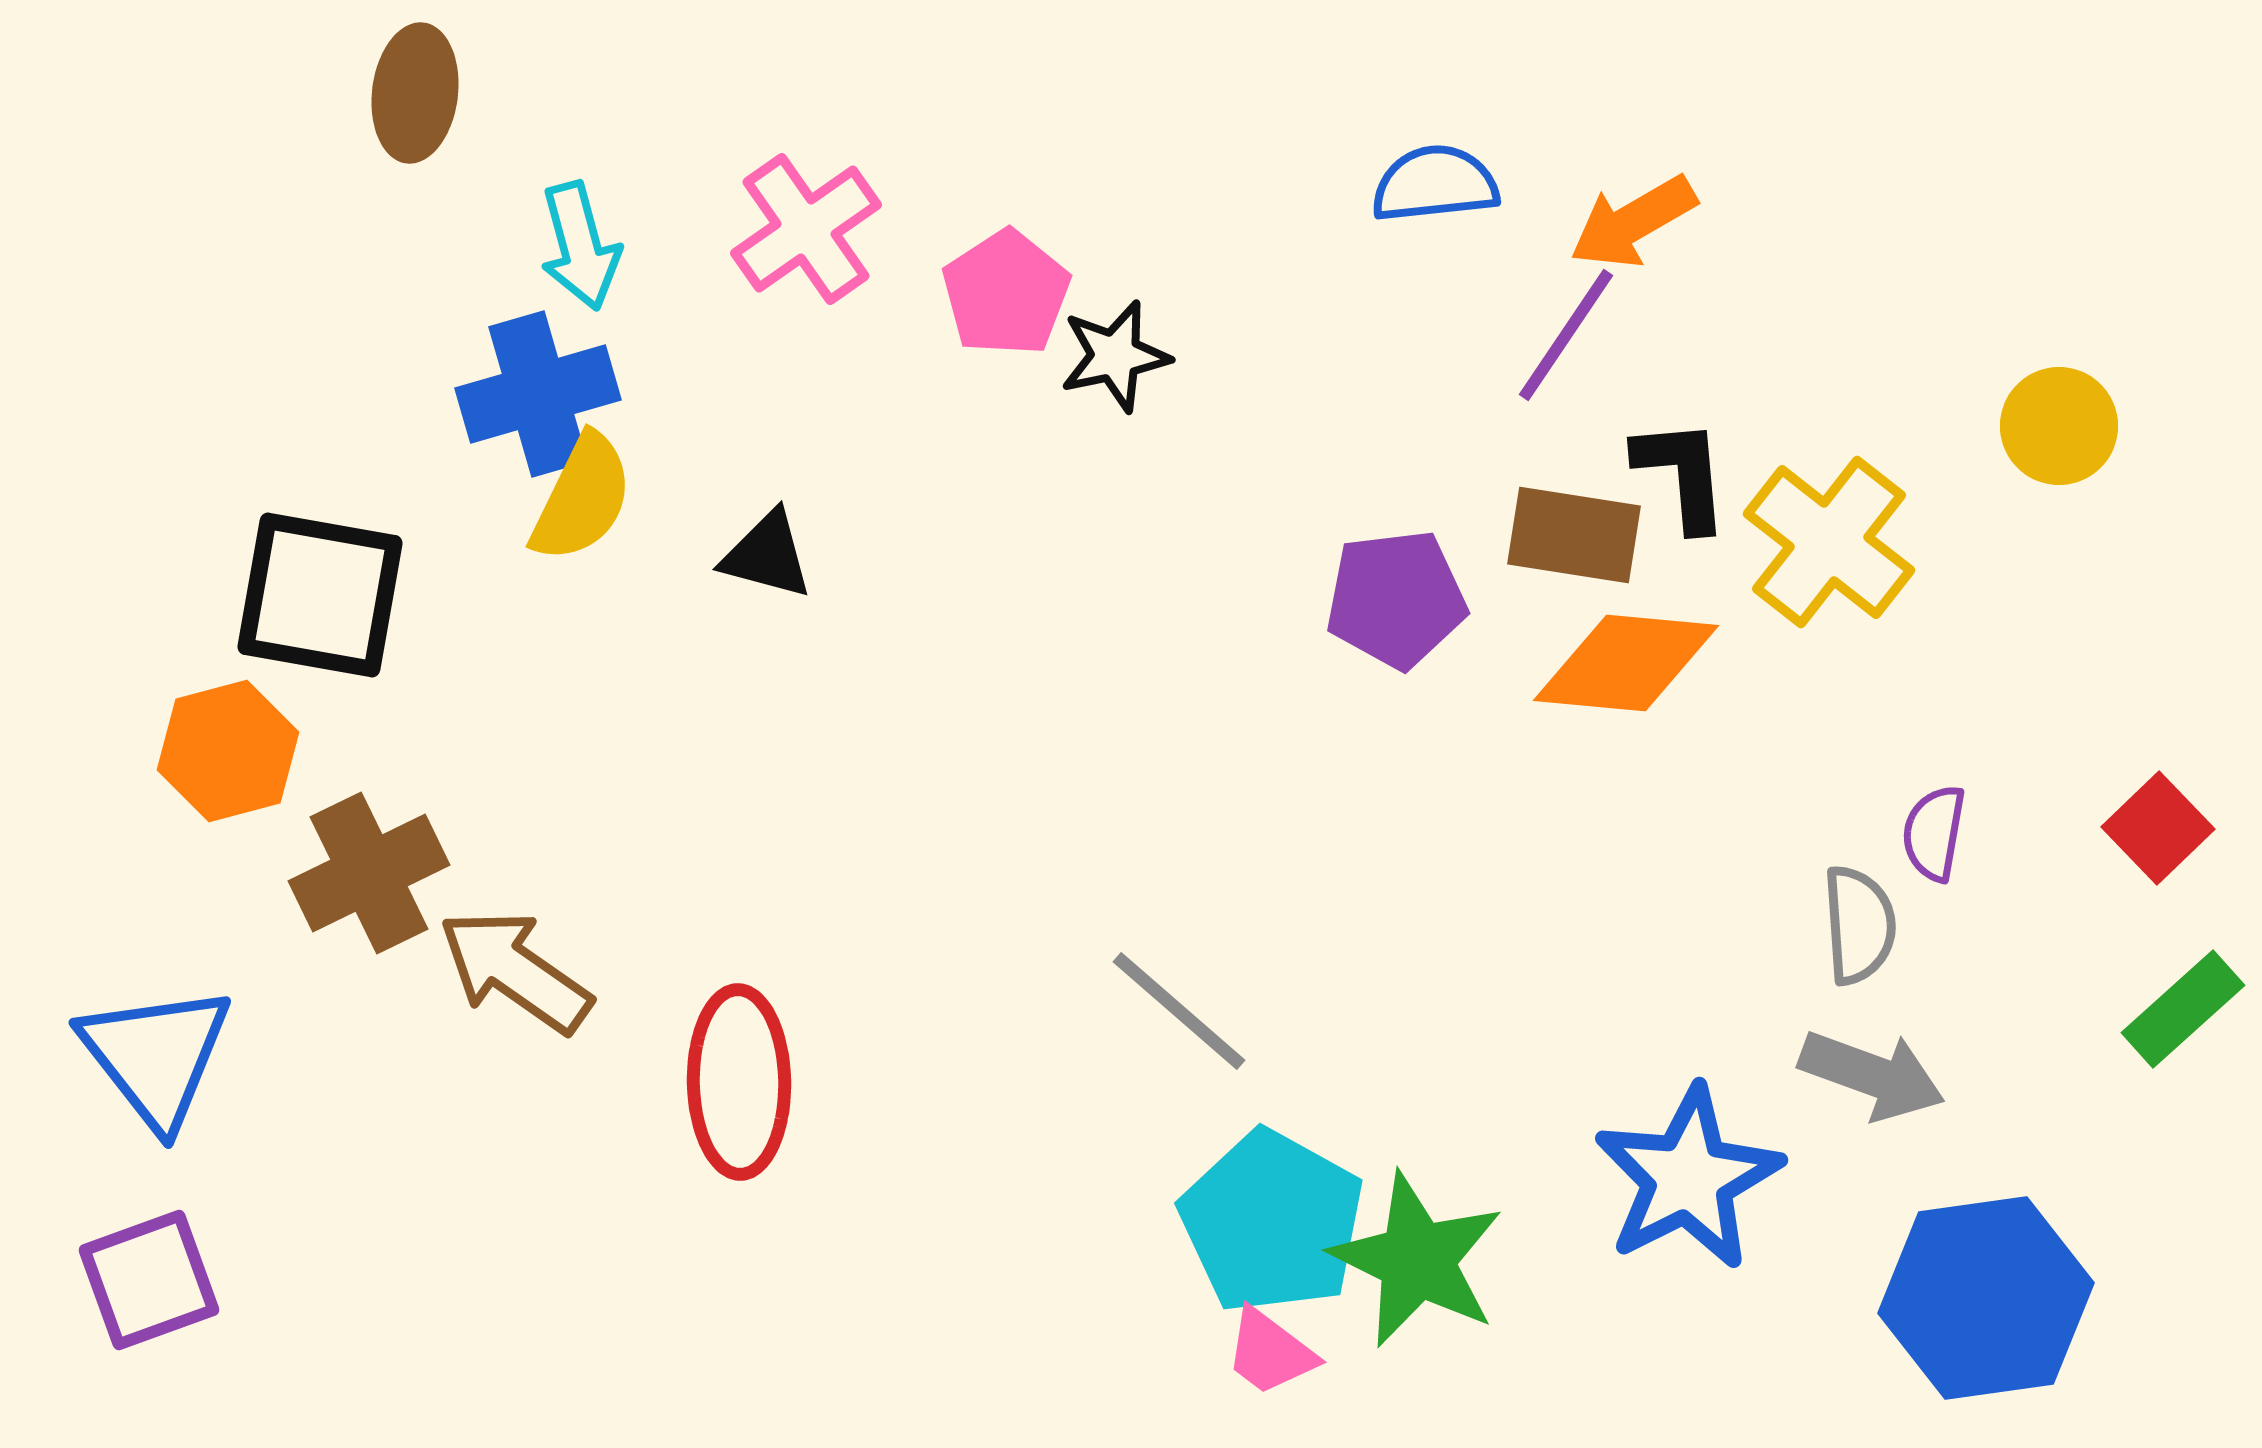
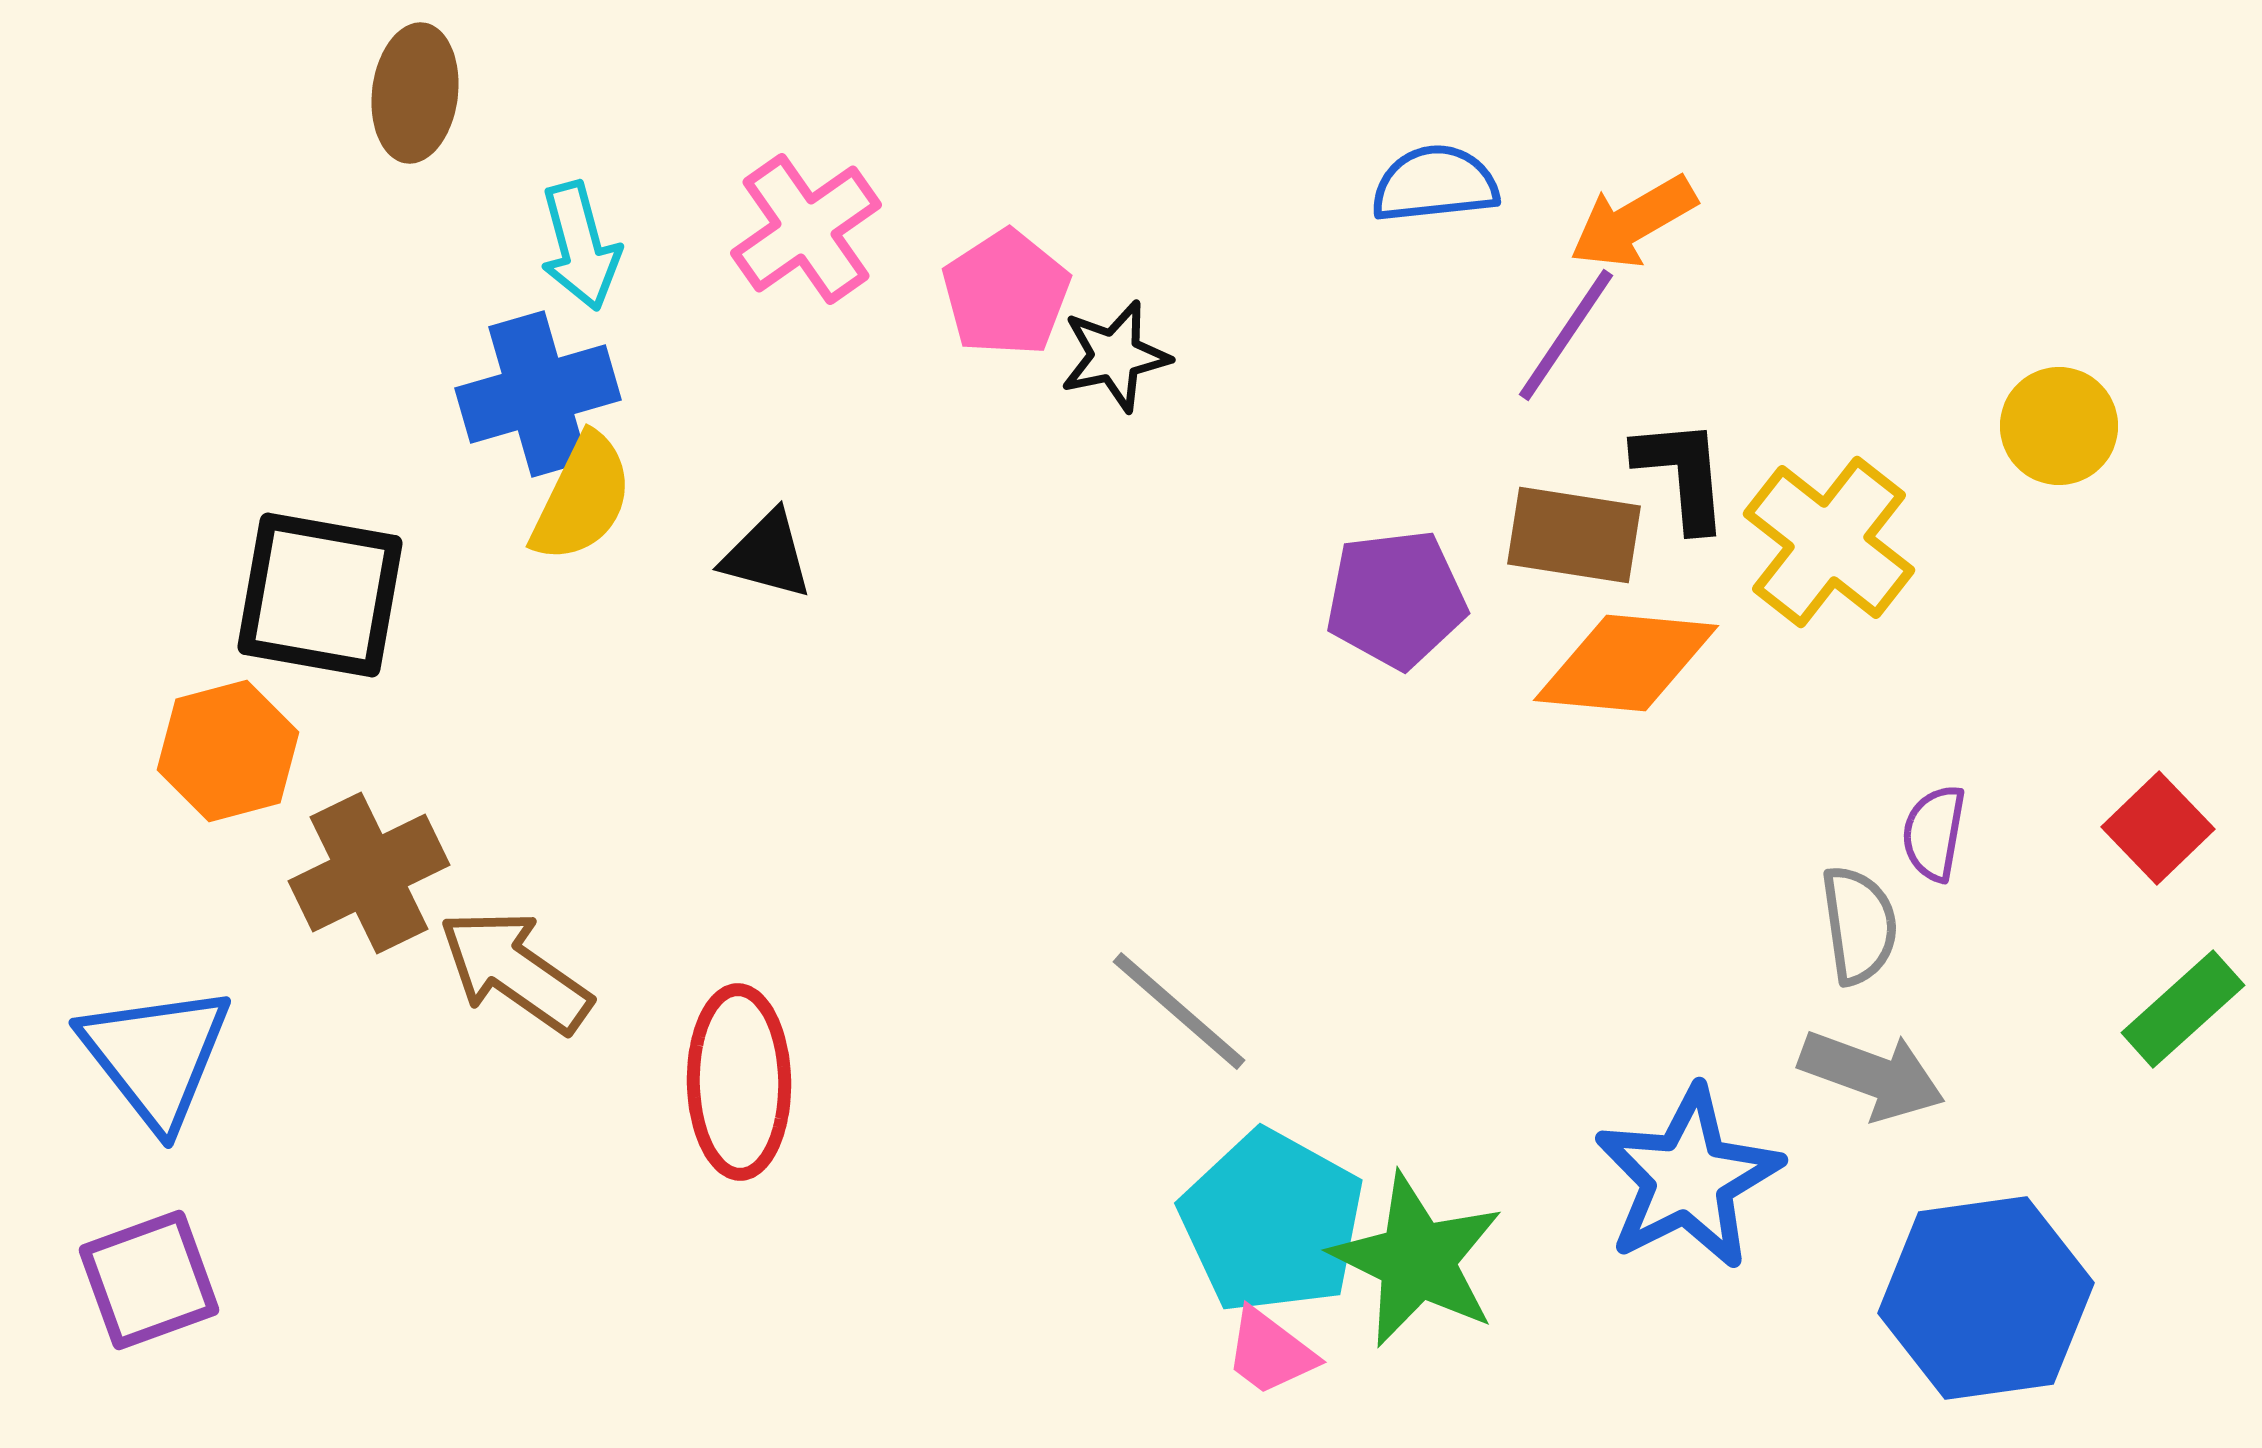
gray semicircle: rotated 4 degrees counterclockwise
